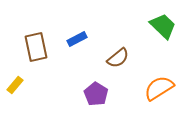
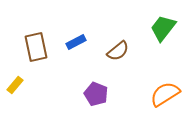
green trapezoid: moved 2 px down; rotated 96 degrees counterclockwise
blue rectangle: moved 1 px left, 3 px down
brown semicircle: moved 7 px up
orange semicircle: moved 6 px right, 6 px down
purple pentagon: rotated 10 degrees counterclockwise
